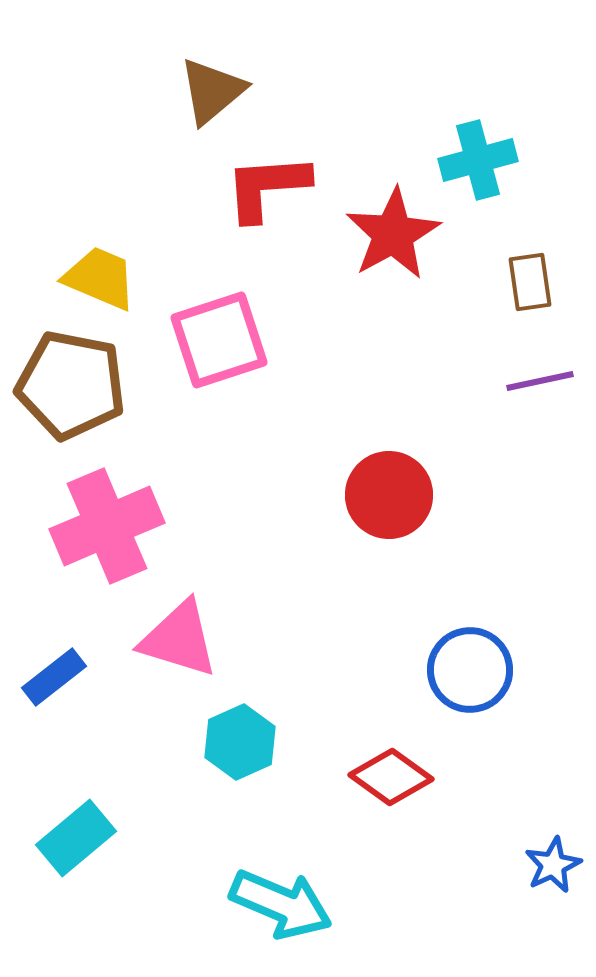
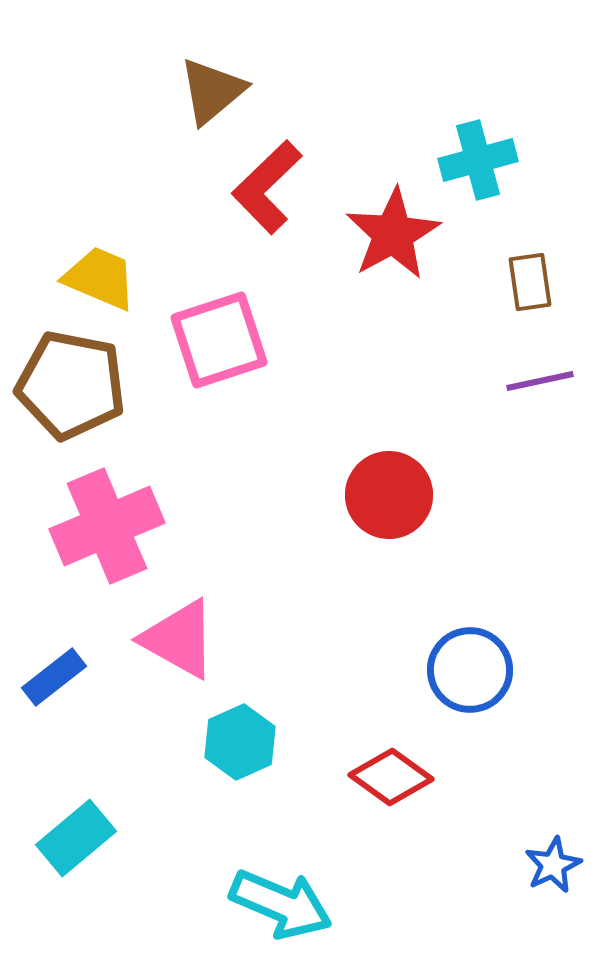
red L-shape: rotated 40 degrees counterclockwise
pink triangle: rotated 12 degrees clockwise
